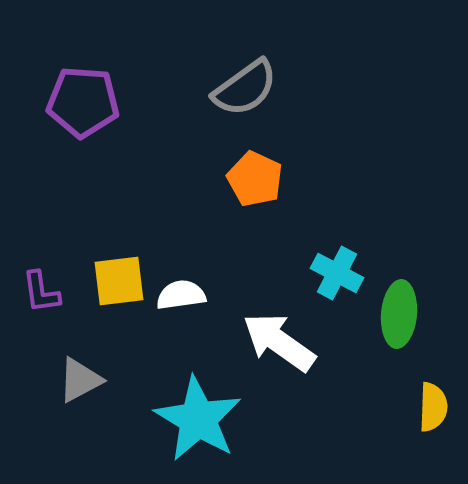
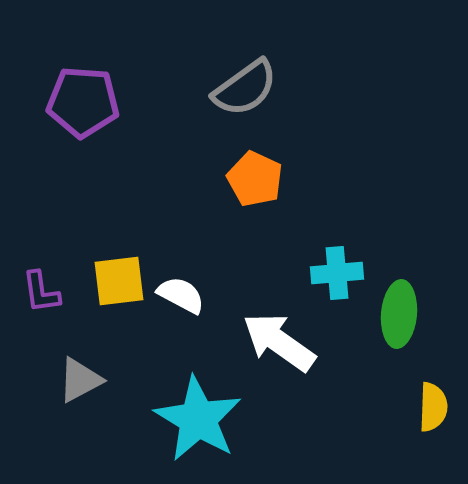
cyan cross: rotated 33 degrees counterclockwise
white semicircle: rotated 36 degrees clockwise
